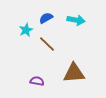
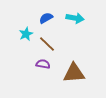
cyan arrow: moved 1 px left, 2 px up
cyan star: moved 4 px down
purple semicircle: moved 6 px right, 17 px up
